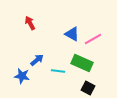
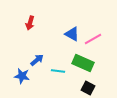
red arrow: rotated 136 degrees counterclockwise
green rectangle: moved 1 px right
